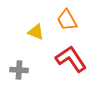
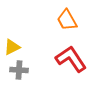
yellow triangle: moved 24 px left, 15 px down; rotated 48 degrees counterclockwise
